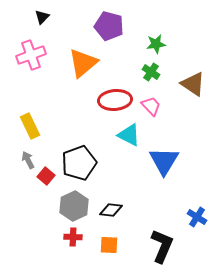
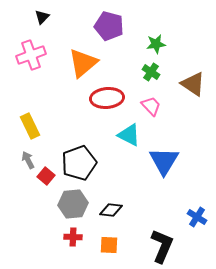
red ellipse: moved 8 px left, 2 px up
gray hexagon: moved 1 px left, 2 px up; rotated 20 degrees clockwise
